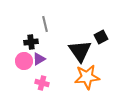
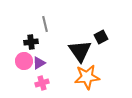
purple triangle: moved 4 px down
pink cross: rotated 32 degrees counterclockwise
